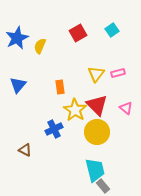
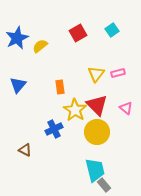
yellow semicircle: rotated 28 degrees clockwise
gray rectangle: moved 1 px right, 1 px up
